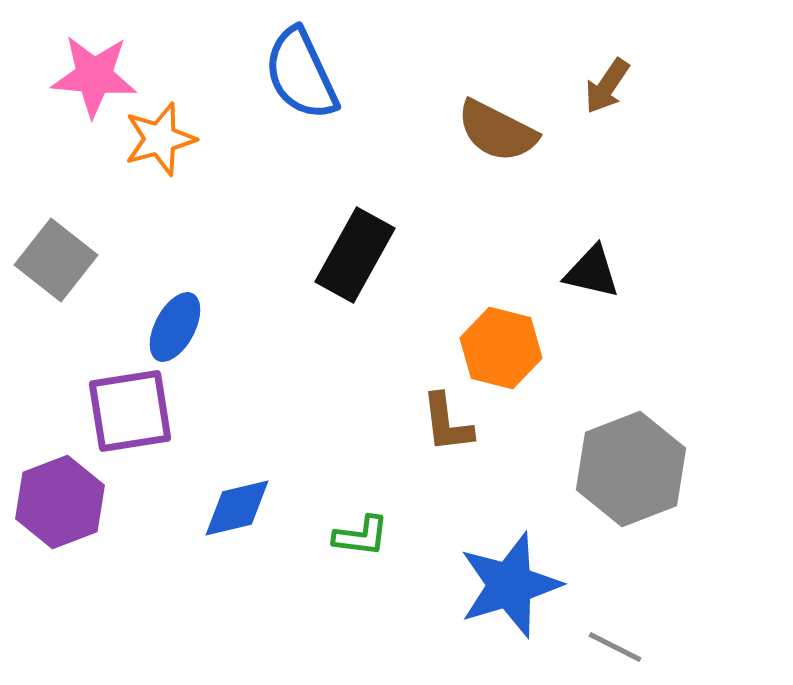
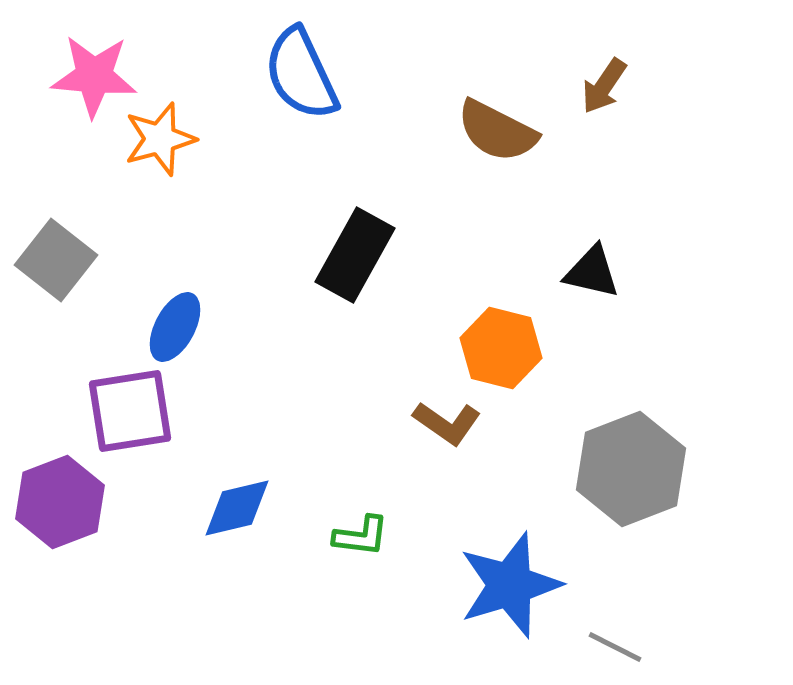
brown arrow: moved 3 px left
brown L-shape: rotated 48 degrees counterclockwise
